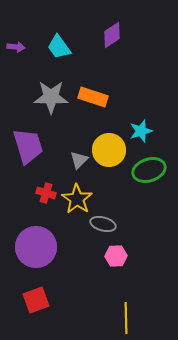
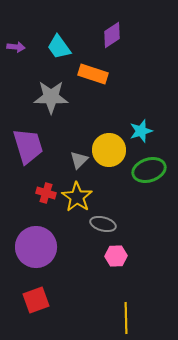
orange rectangle: moved 23 px up
yellow star: moved 2 px up
